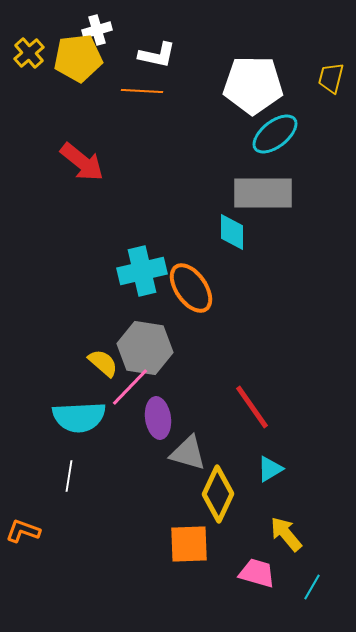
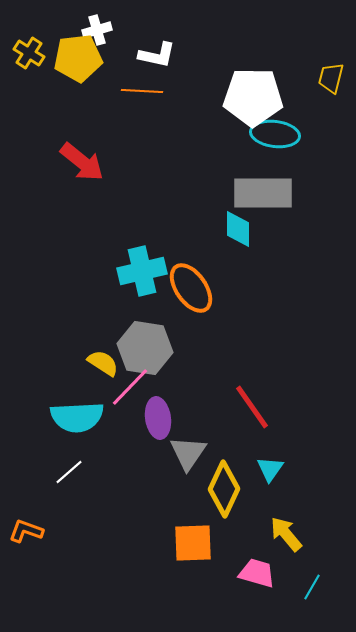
yellow cross: rotated 16 degrees counterclockwise
white pentagon: moved 12 px down
cyan ellipse: rotated 45 degrees clockwise
cyan diamond: moved 6 px right, 3 px up
yellow semicircle: rotated 8 degrees counterclockwise
cyan semicircle: moved 2 px left
gray triangle: rotated 48 degrees clockwise
cyan triangle: rotated 24 degrees counterclockwise
white line: moved 4 px up; rotated 40 degrees clockwise
yellow diamond: moved 6 px right, 5 px up
orange L-shape: moved 3 px right
orange square: moved 4 px right, 1 px up
